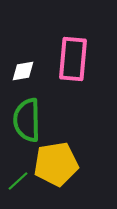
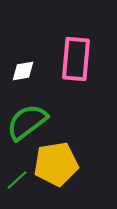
pink rectangle: moved 3 px right
green semicircle: moved 2 px down; rotated 54 degrees clockwise
green line: moved 1 px left, 1 px up
